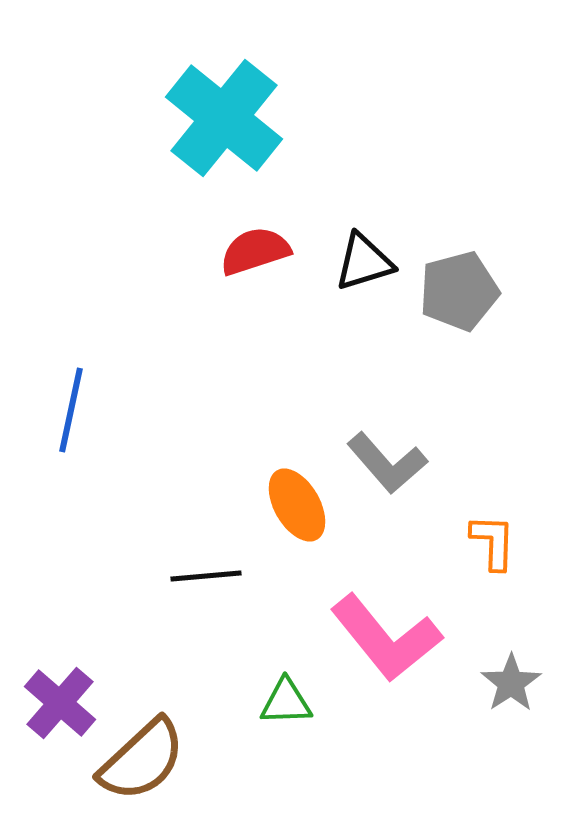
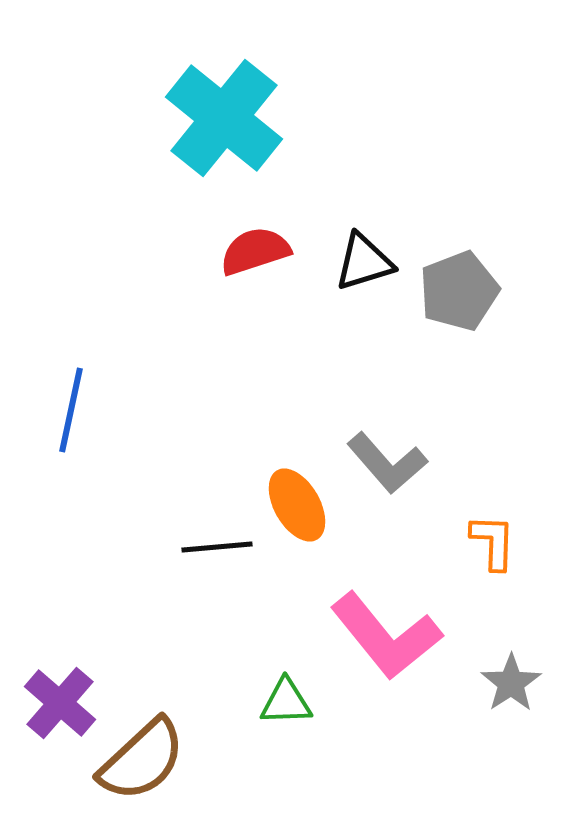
gray pentagon: rotated 6 degrees counterclockwise
black line: moved 11 px right, 29 px up
pink L-shape: moved 2 px up
